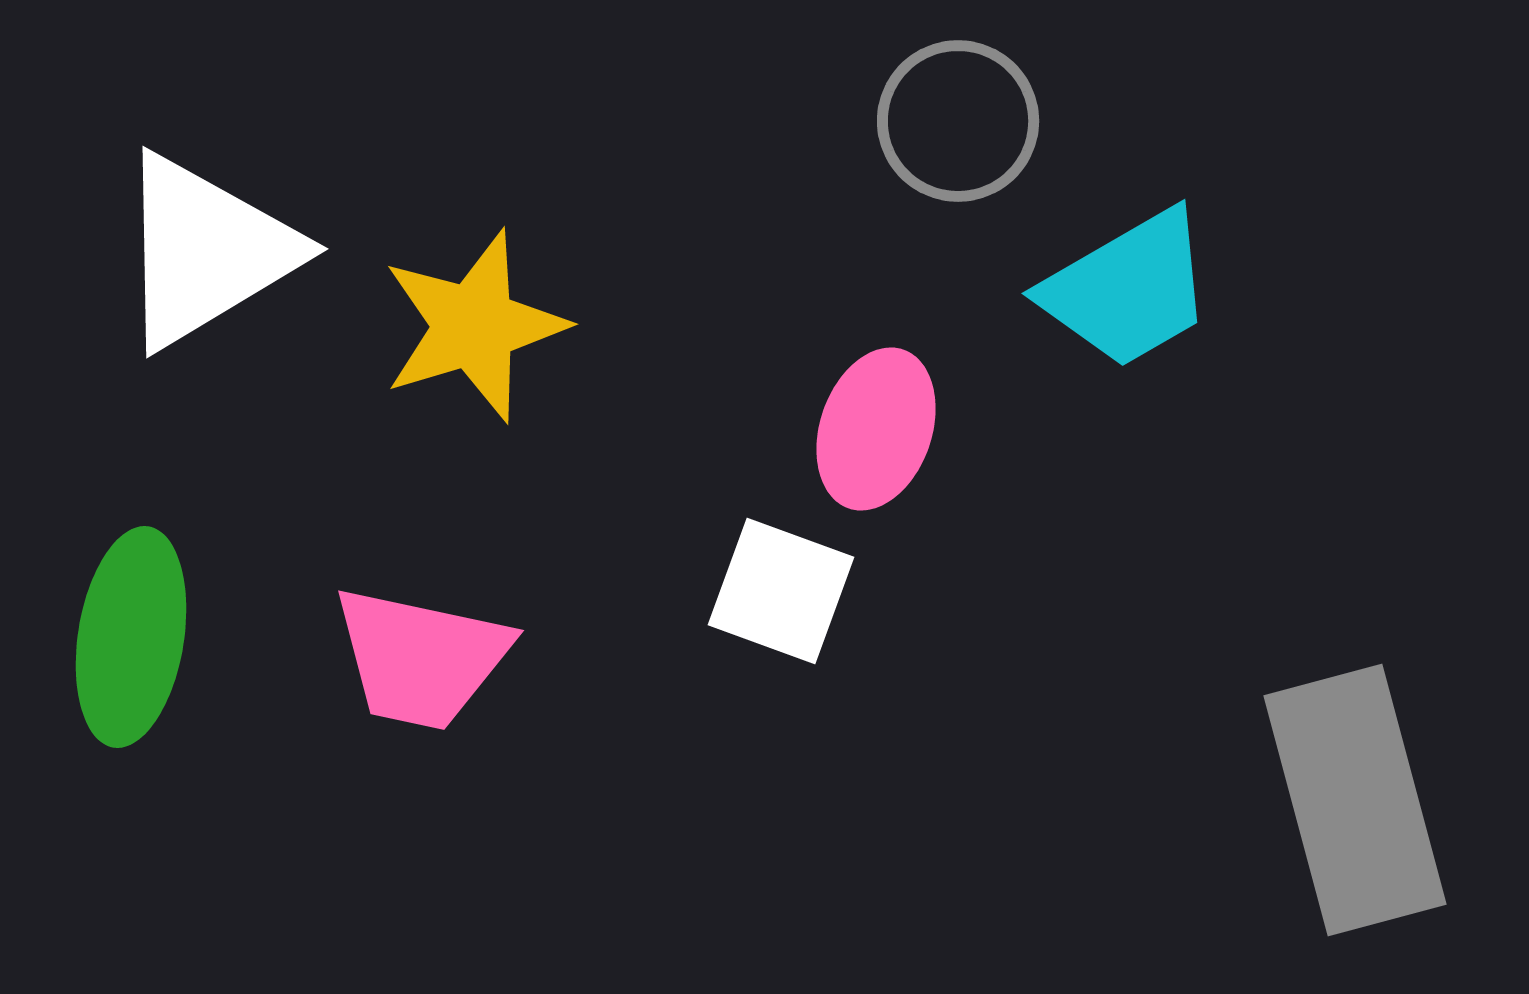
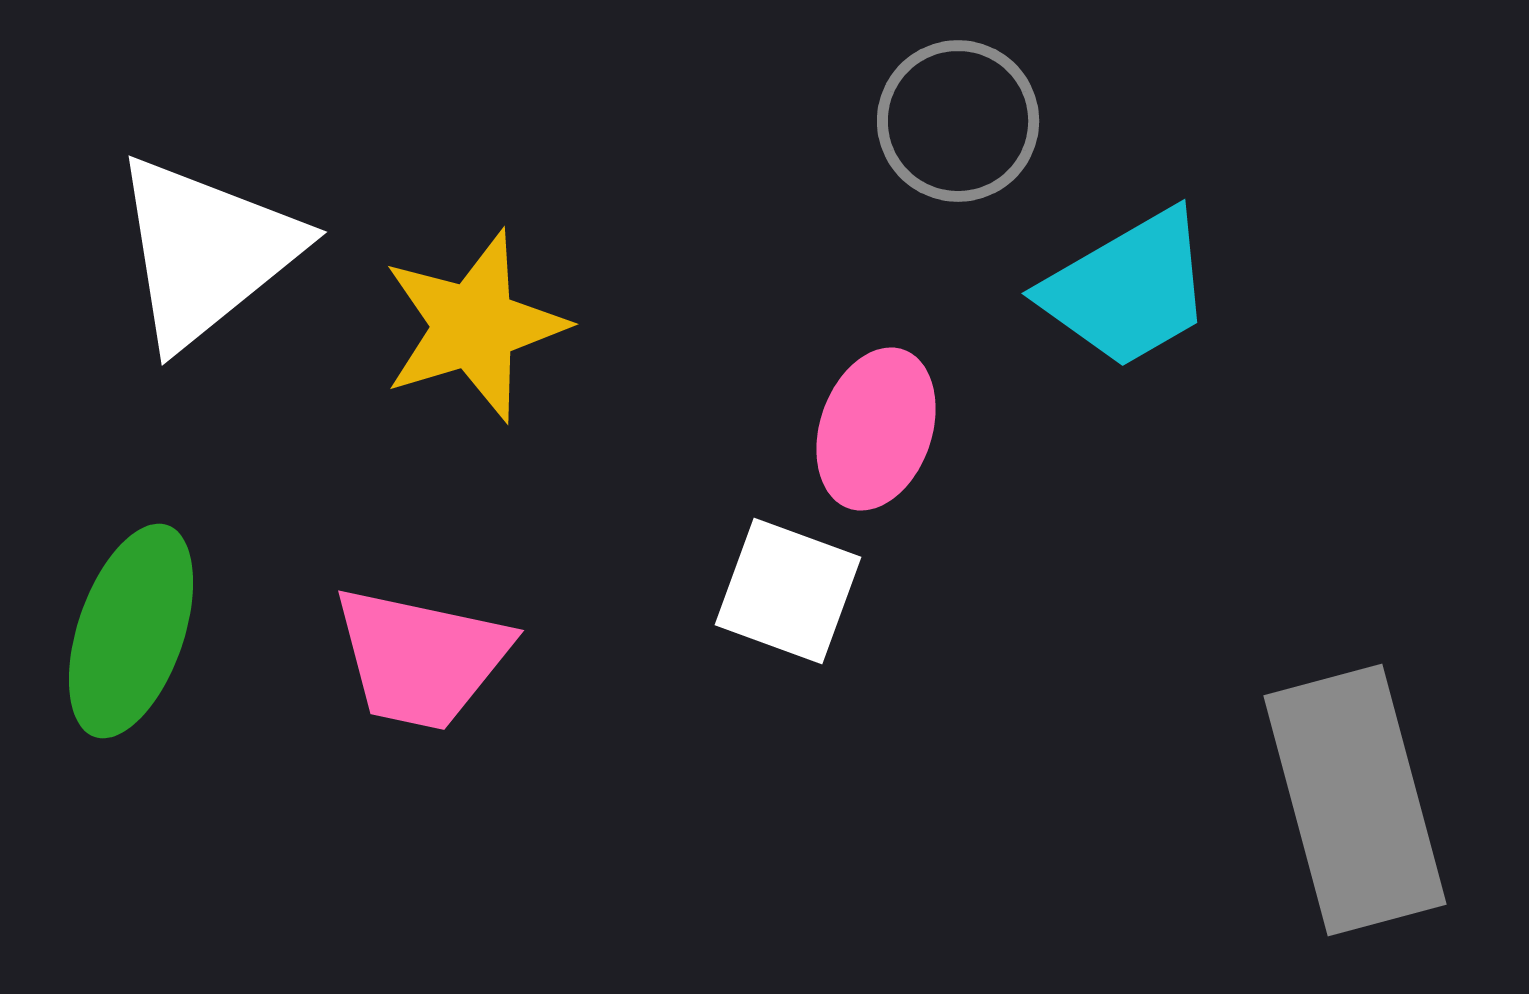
white triangle: rotated 8 degrees counterclockwise
white square: moved 7 px right
green ellipse: moved 6 px up; rotated 10 degrees clockwise
